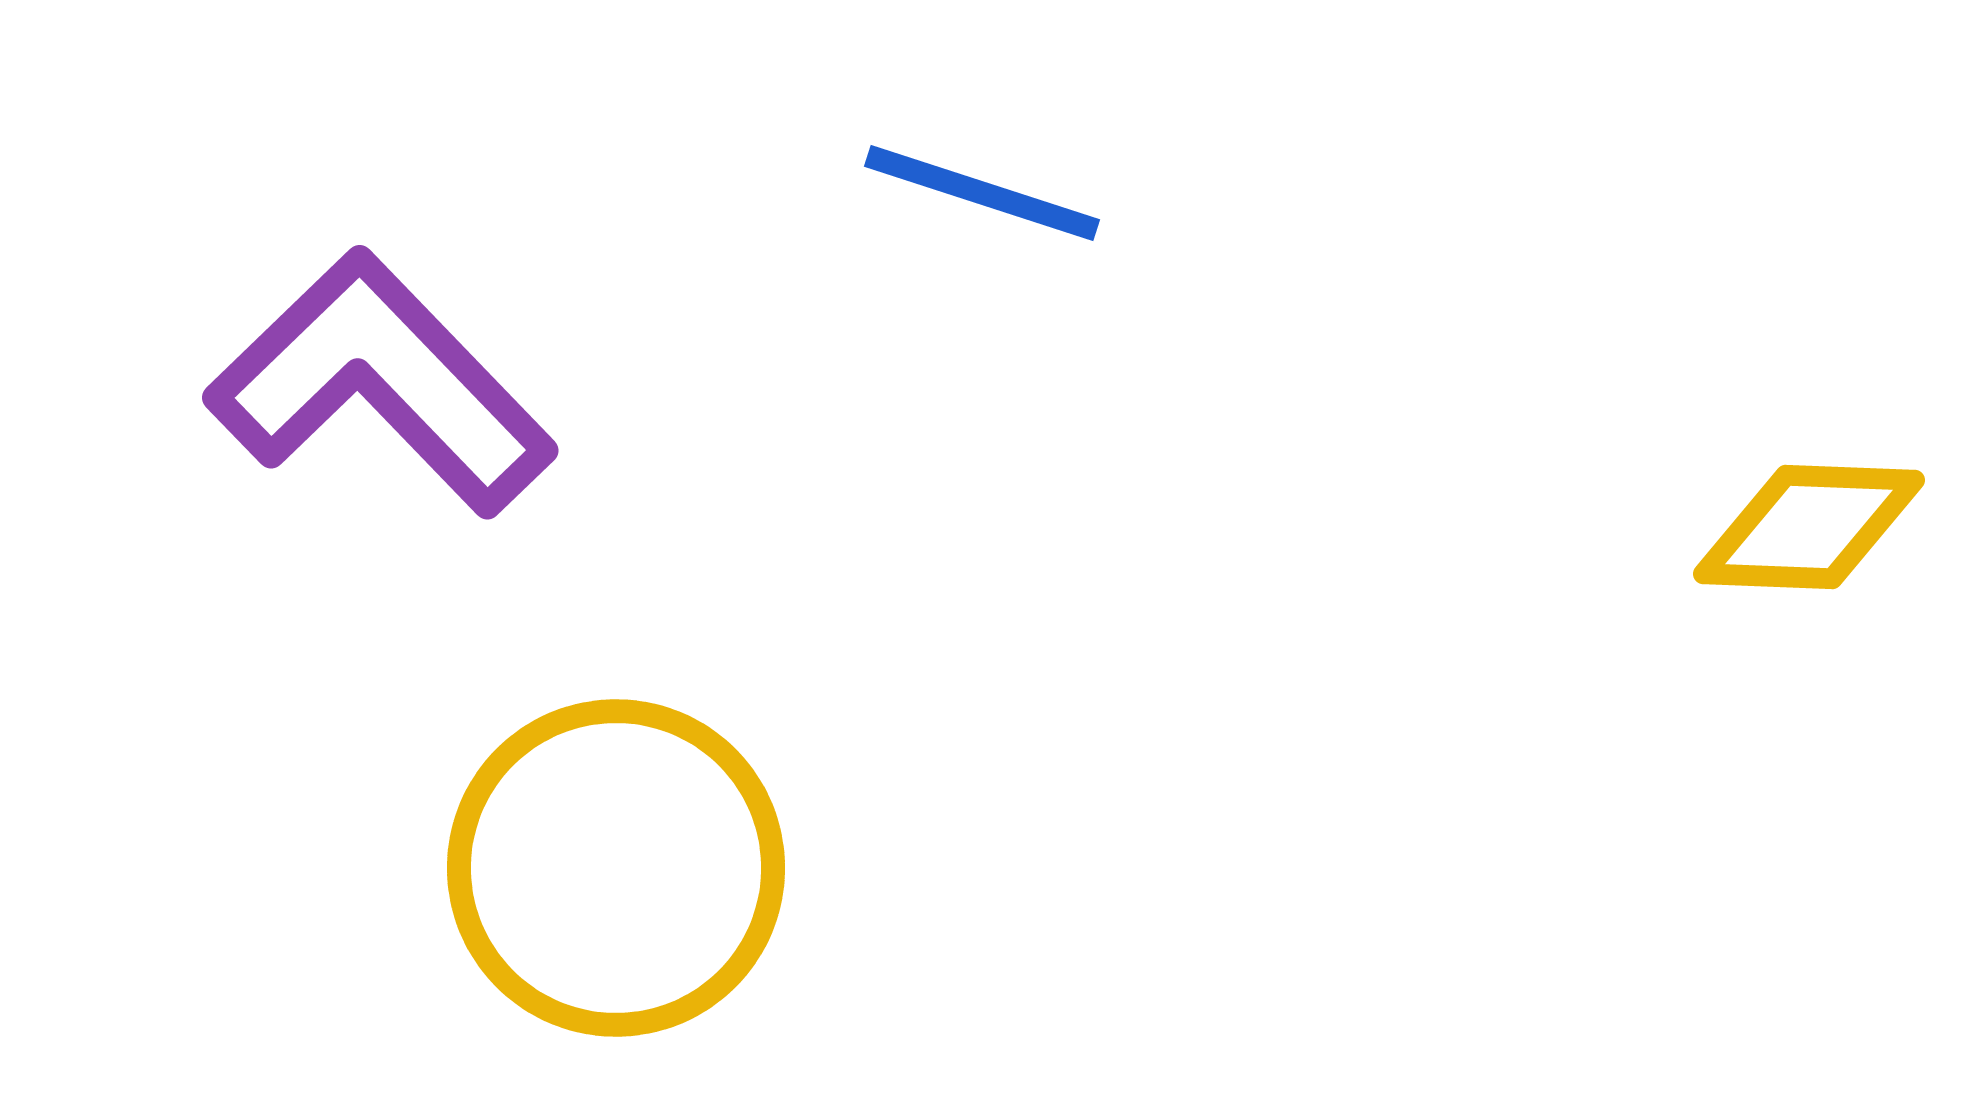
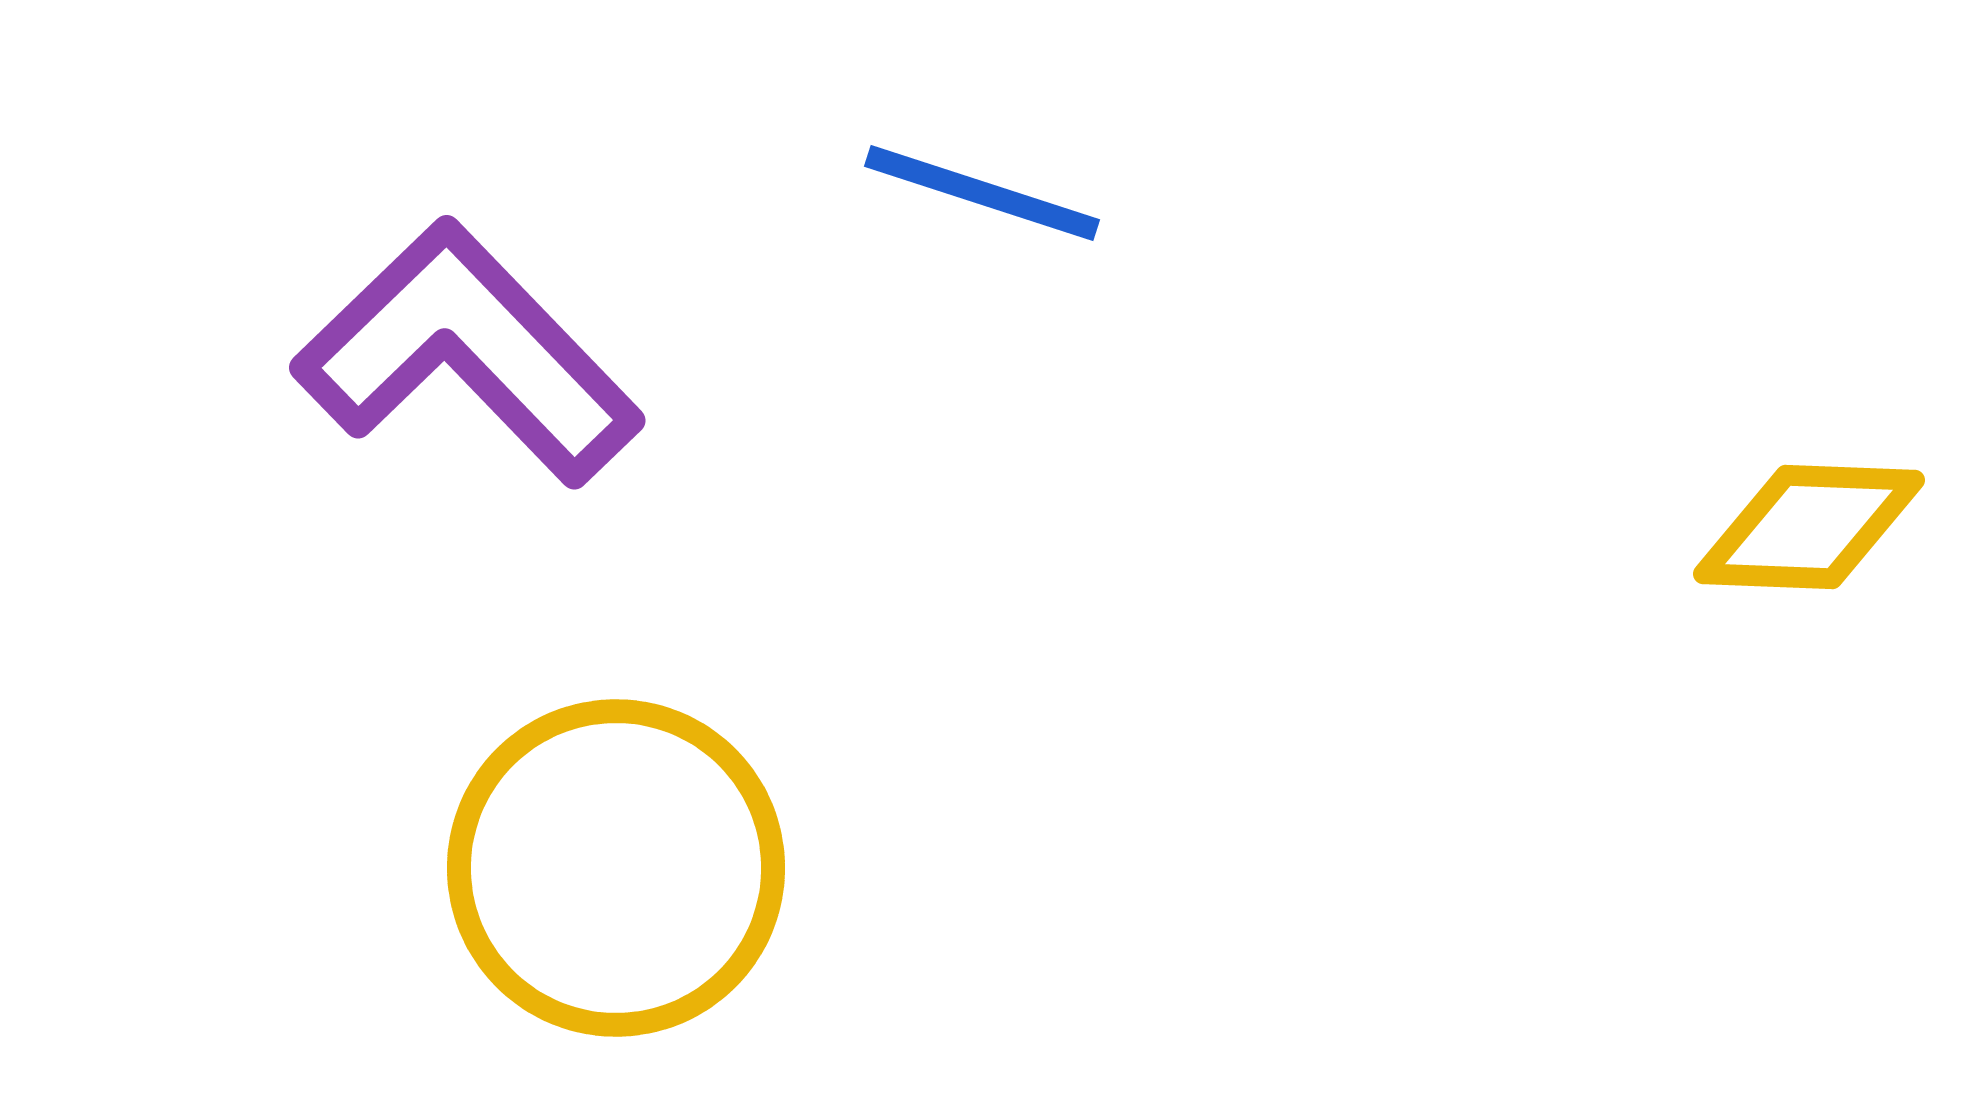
purple L-shape: moved 87 px right, 30 px up
